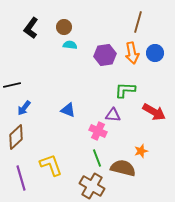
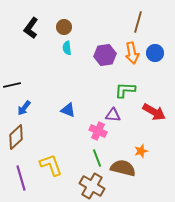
cyan semicircle: moved 3 px left, 3 px down; rotated 104 degrees counterclockwise
